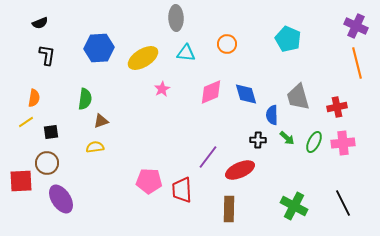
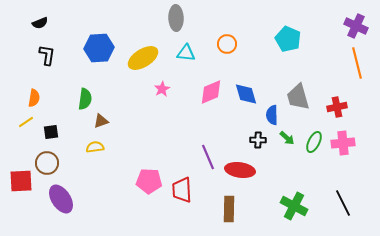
purple line: rotated 60 degrees counterclockwise
red ellipse: rotated 32 degrees clockwise
